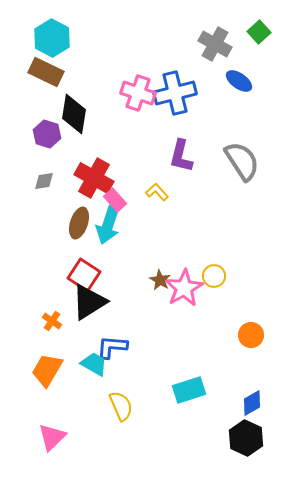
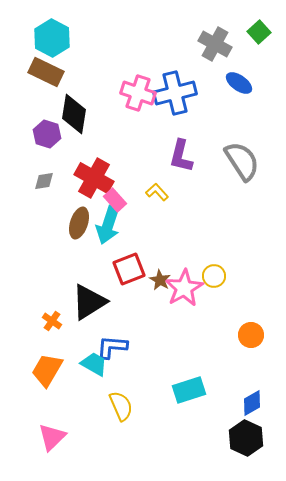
blue ellipse: moved 2 px down
red square: moved 45 px right, 6 px up; rotated 36 degrees clockwise
